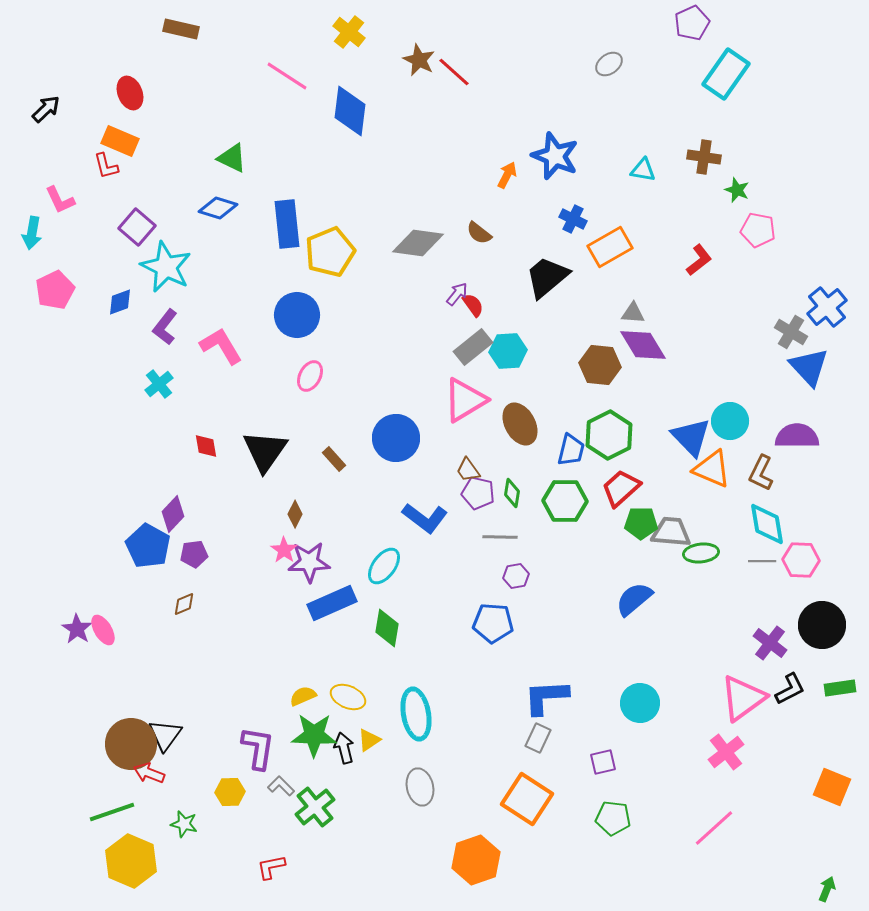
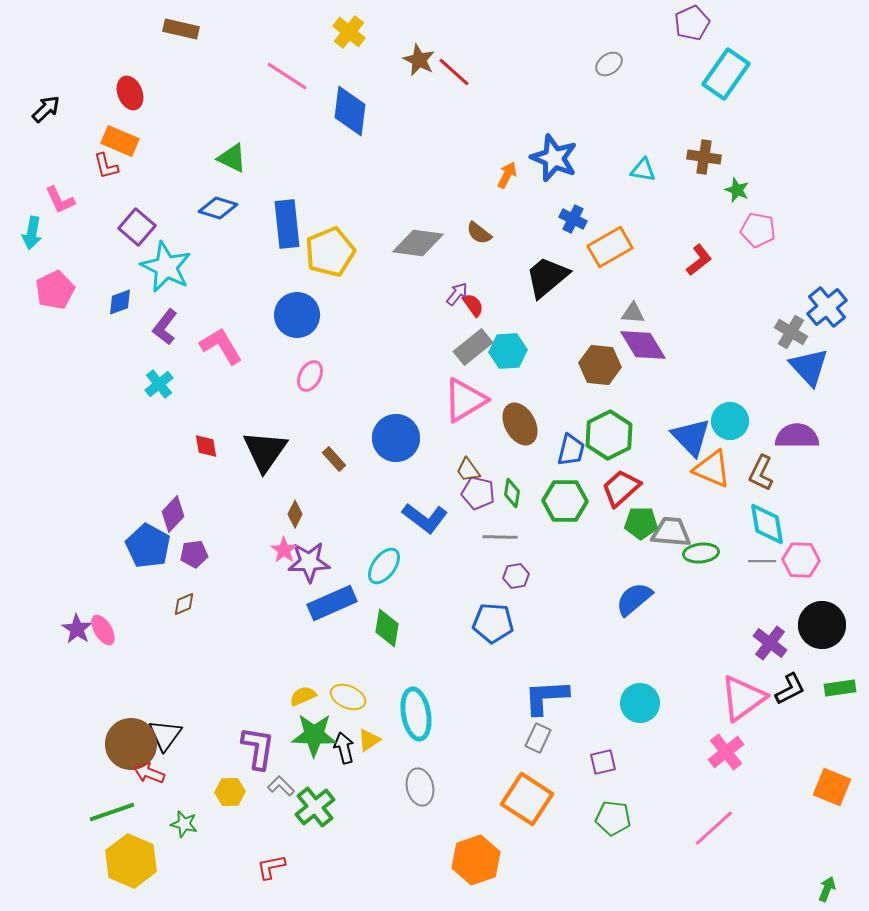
blue star at (555, 156): moved 1 px left, 2 px down
